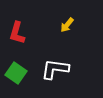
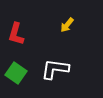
red L-shape: moved 1 px left, 1 px down
